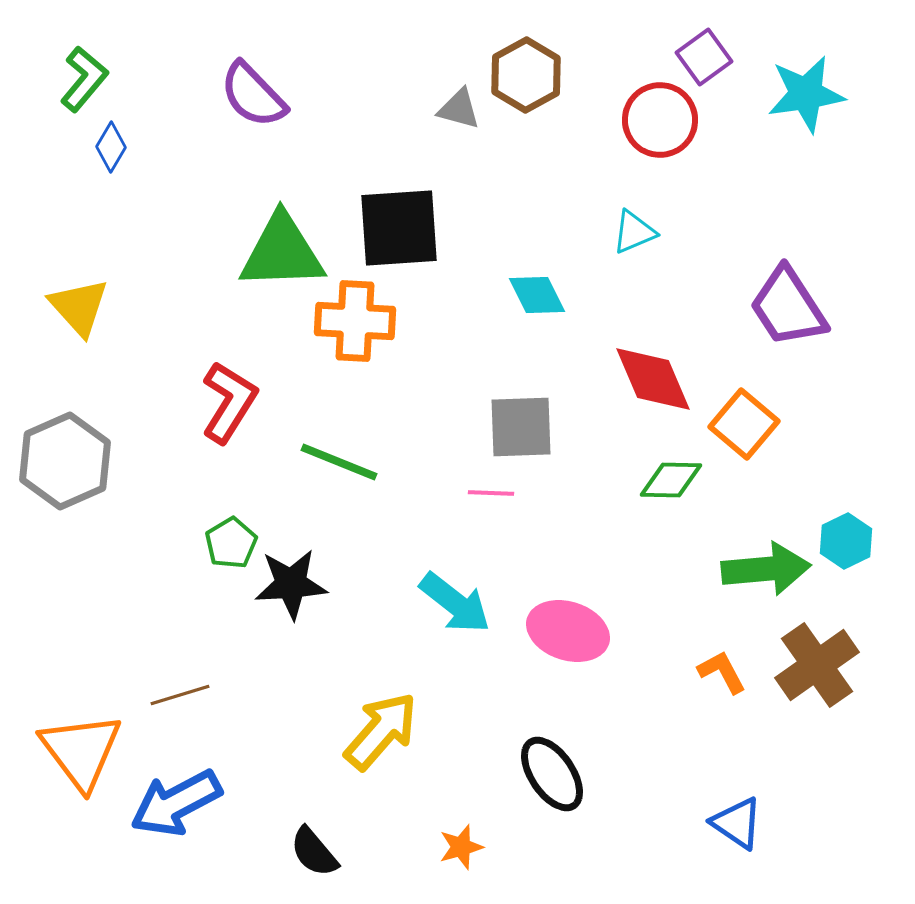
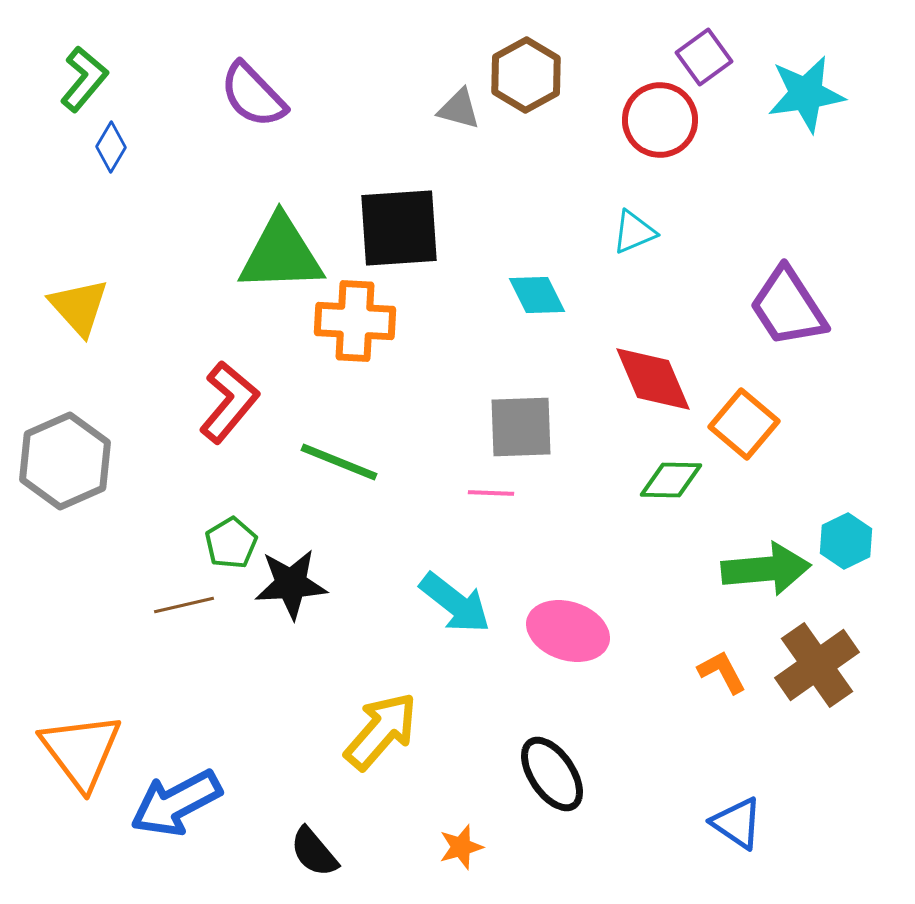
green triangle: moved 1 px left, 2 px down
red L-shape: rotated 8 degrees clockwise
brown line: moved 4 px right, 90 px up; rotated 4 degrees clockwise
